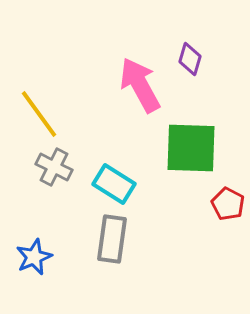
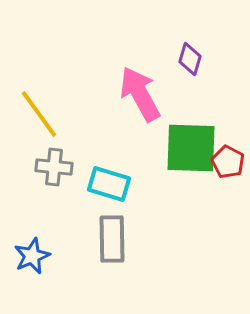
pink arrow: moved 9 px down
gray cross: rotated 21 degrees counterclockwise
cyan rectangle: moved 5 px left; rotated 15 degrees counterclockwise
red pentagon: moved 42 px up
gray rectangle: rotated 9 degrees counterclockwise
blue star: moved 2 px left, 1 px up
